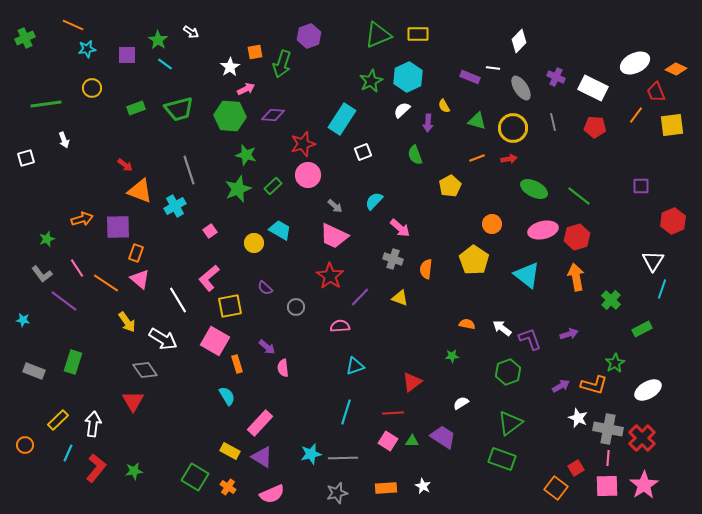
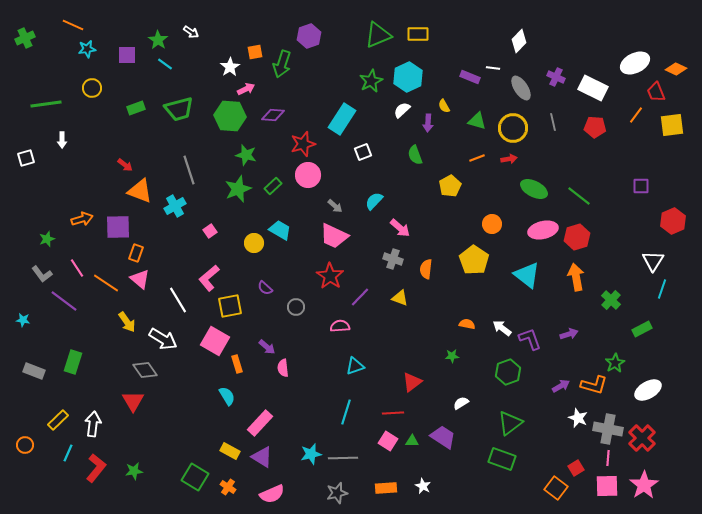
white arrow at (64, 140): moved 2 px left; rotated 21 degrees clockwise
